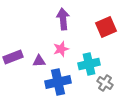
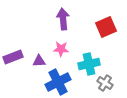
pink star: rotated 21 degrees clockwise
blue cross: rotated 15 degrees counterclockwise
